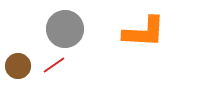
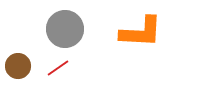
orange L-shape: moved 3 px left
red line: moved 4 px right, 3 px down
